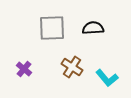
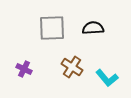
purple cross: rotated 14 degrees counterclockwise
